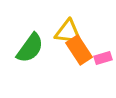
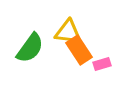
pink rectangle: moved 1 px left, 6 px down
